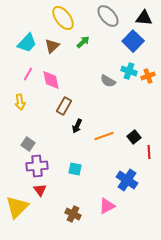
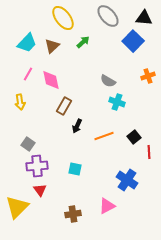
cyan cross: moved 12 px left, 31 px down
brown cross: rotated 35 degrees counterclockwise
